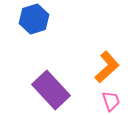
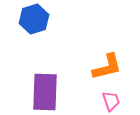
orange L-shape: rotated 28 degrees clockwise
purple rectangle: moved 6 px left, 2 px down; rotated 45 degrees clockwise
